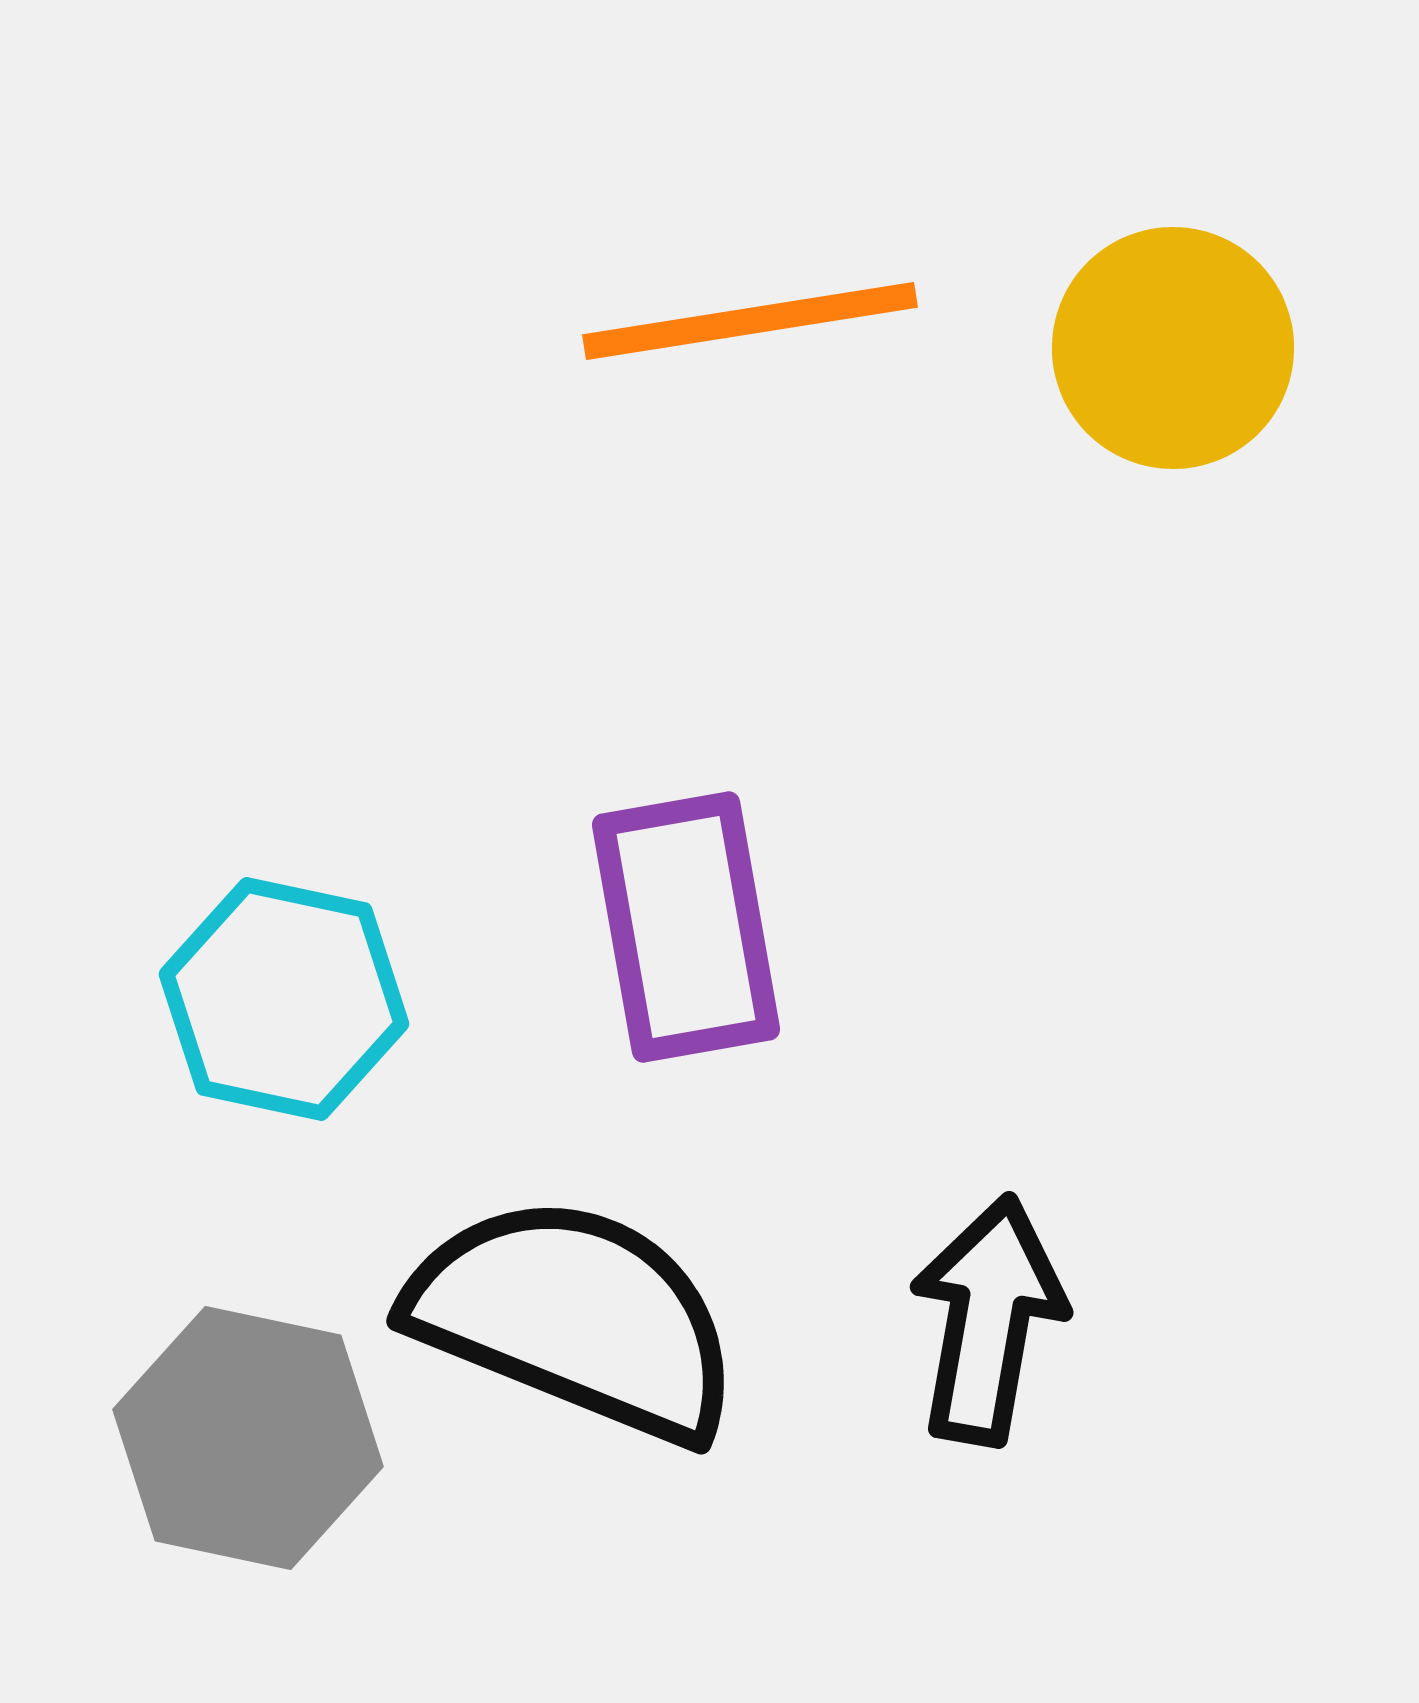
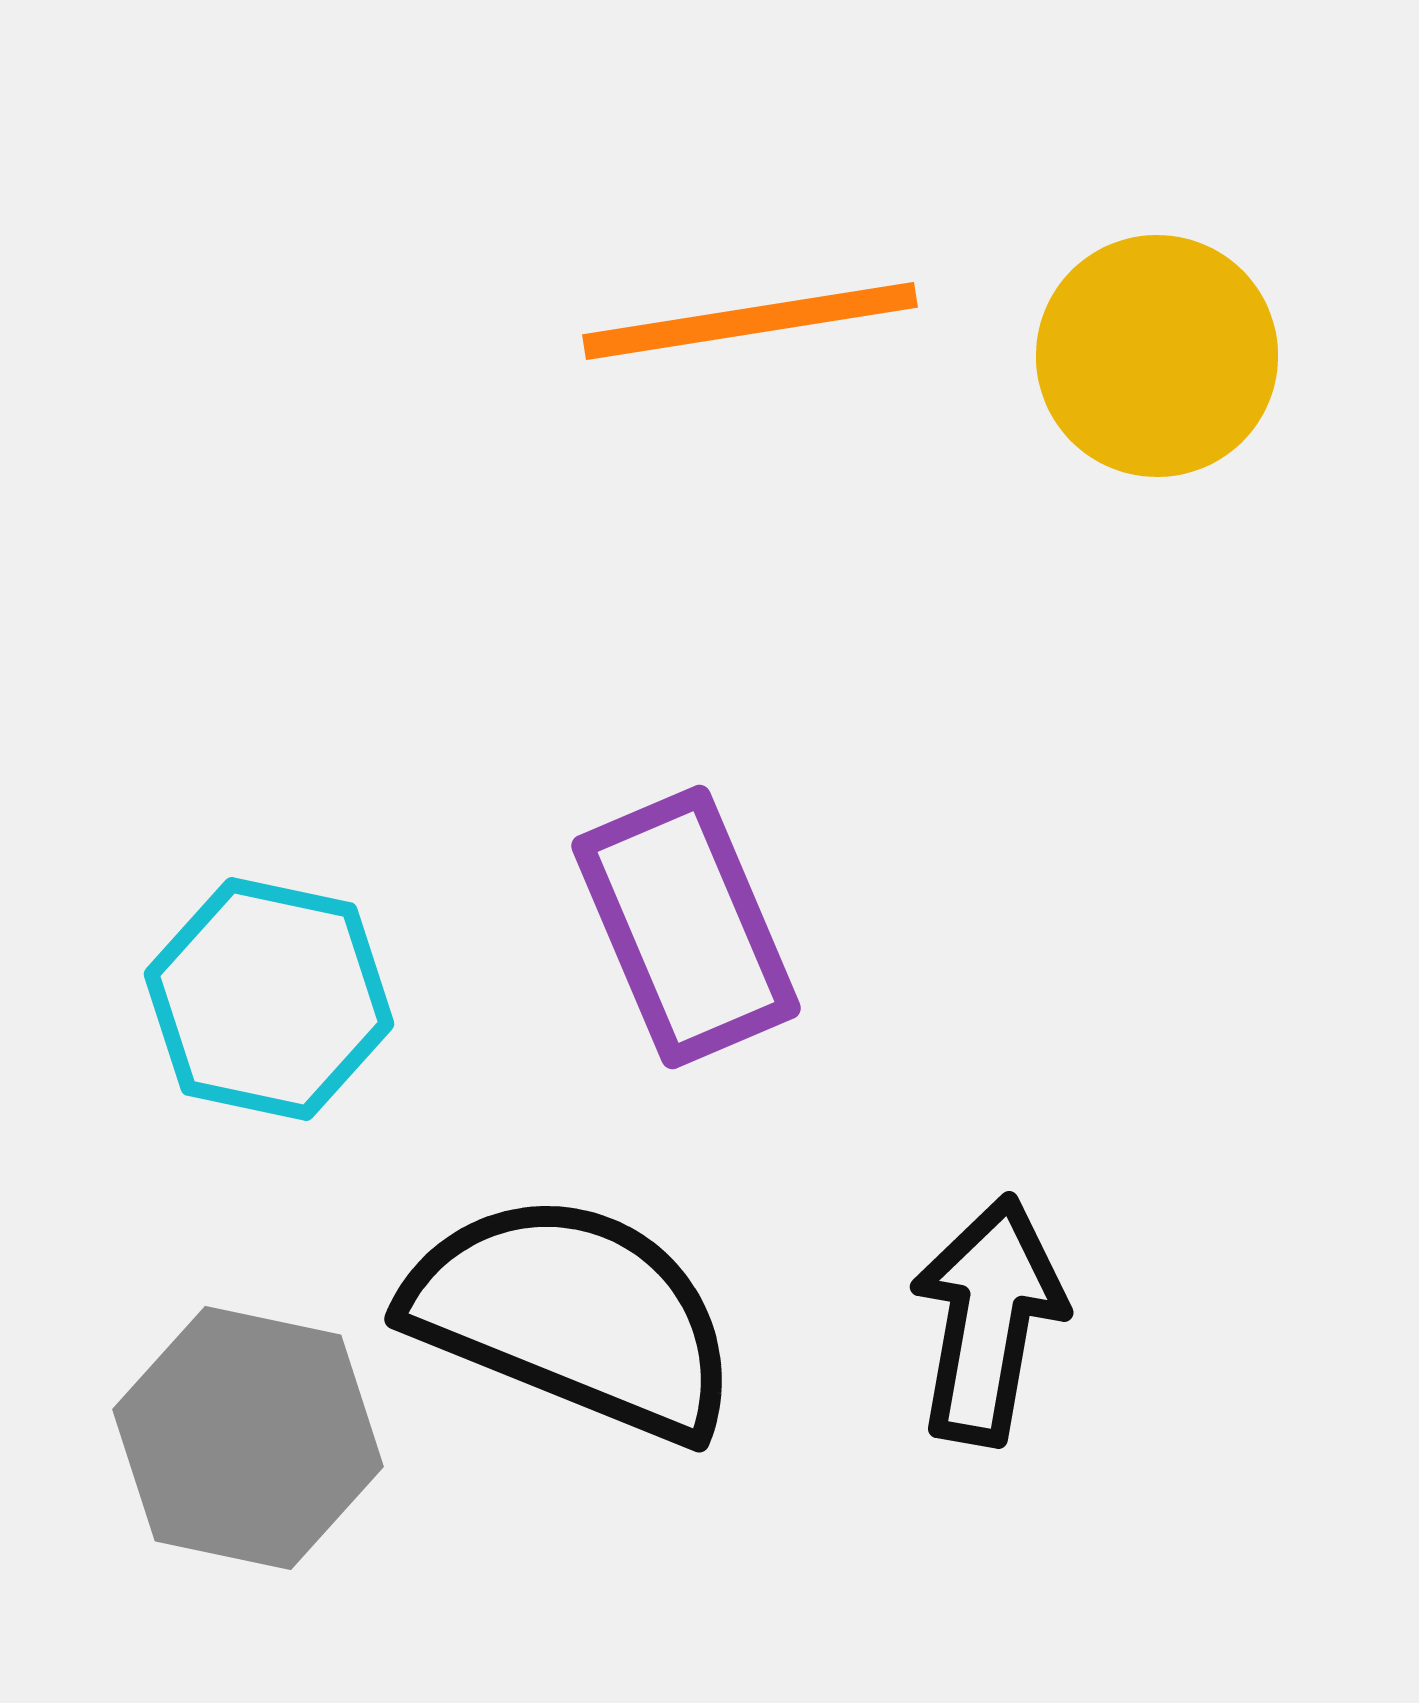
yellow circle: moved 16 px left, 8 px down
purple rectangle: rotated 13 degrees counterclockwise
cyan hexagon: moved 15 px left
black semicircle: moved 2 px left, 2 px up
